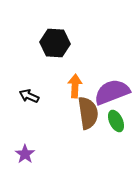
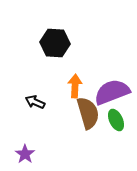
black arrow: moved 6 px right, 6 px down
brown semicircle: rotated 8 degrees counterclockwise
green ellipse: moved 1 px up
